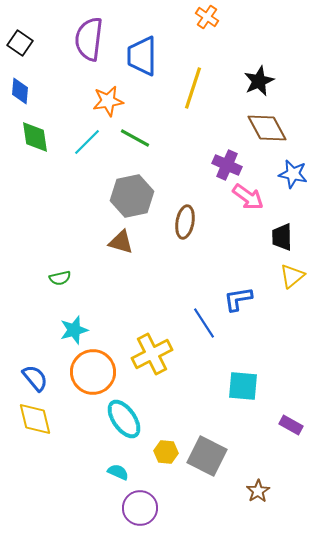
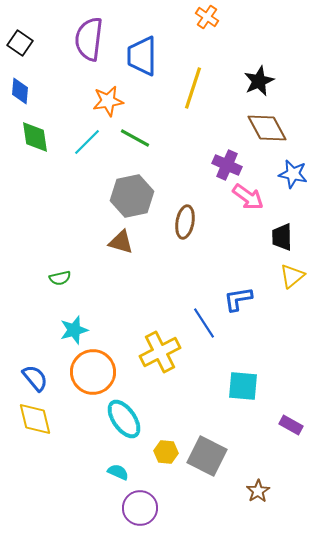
yellow cross: moved 8 px right, 2 px up
